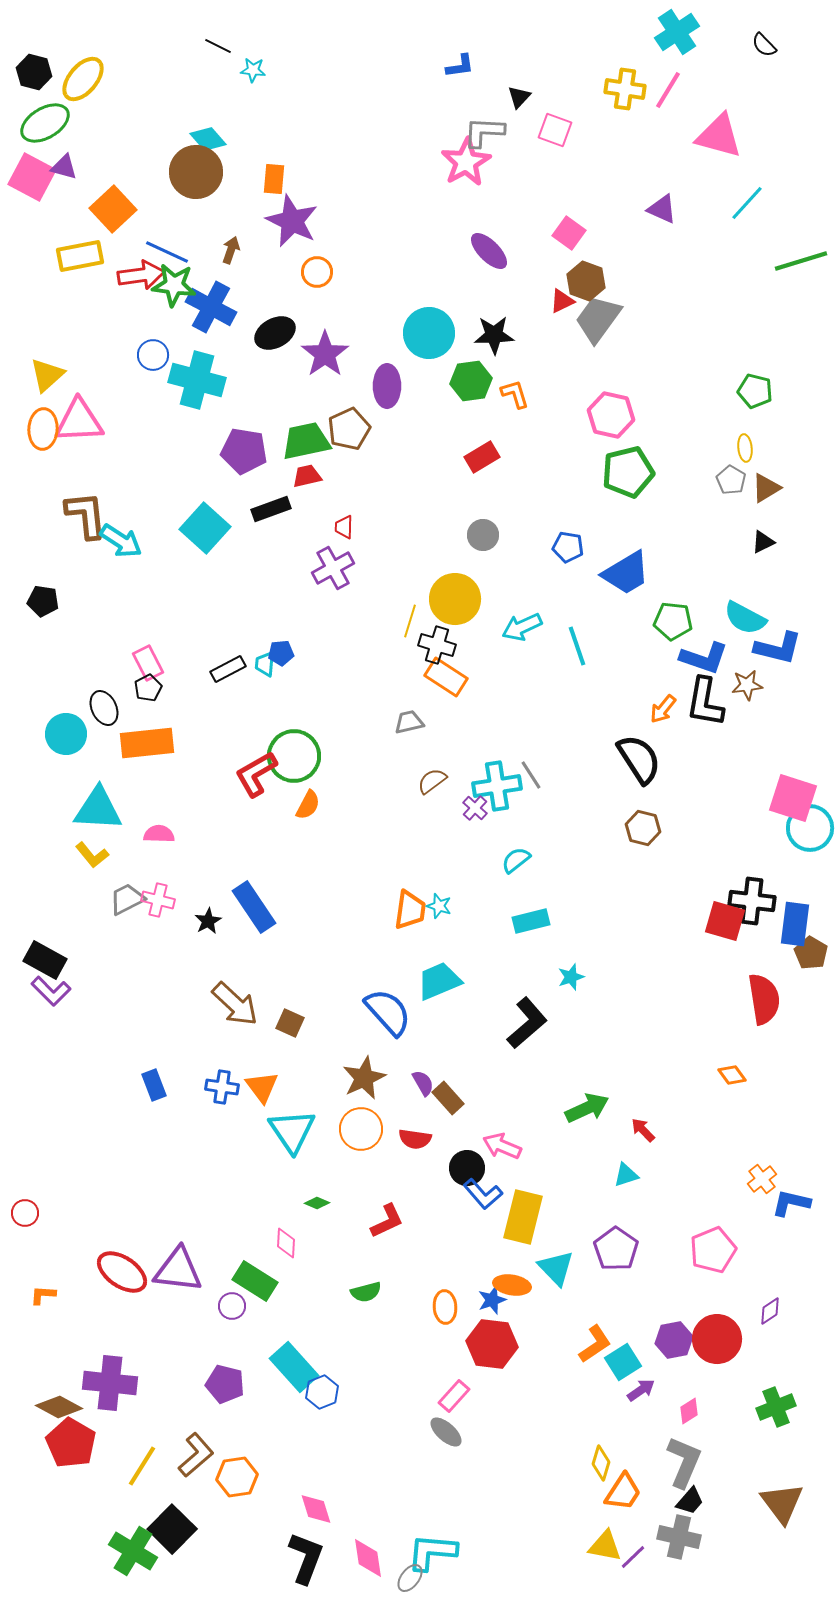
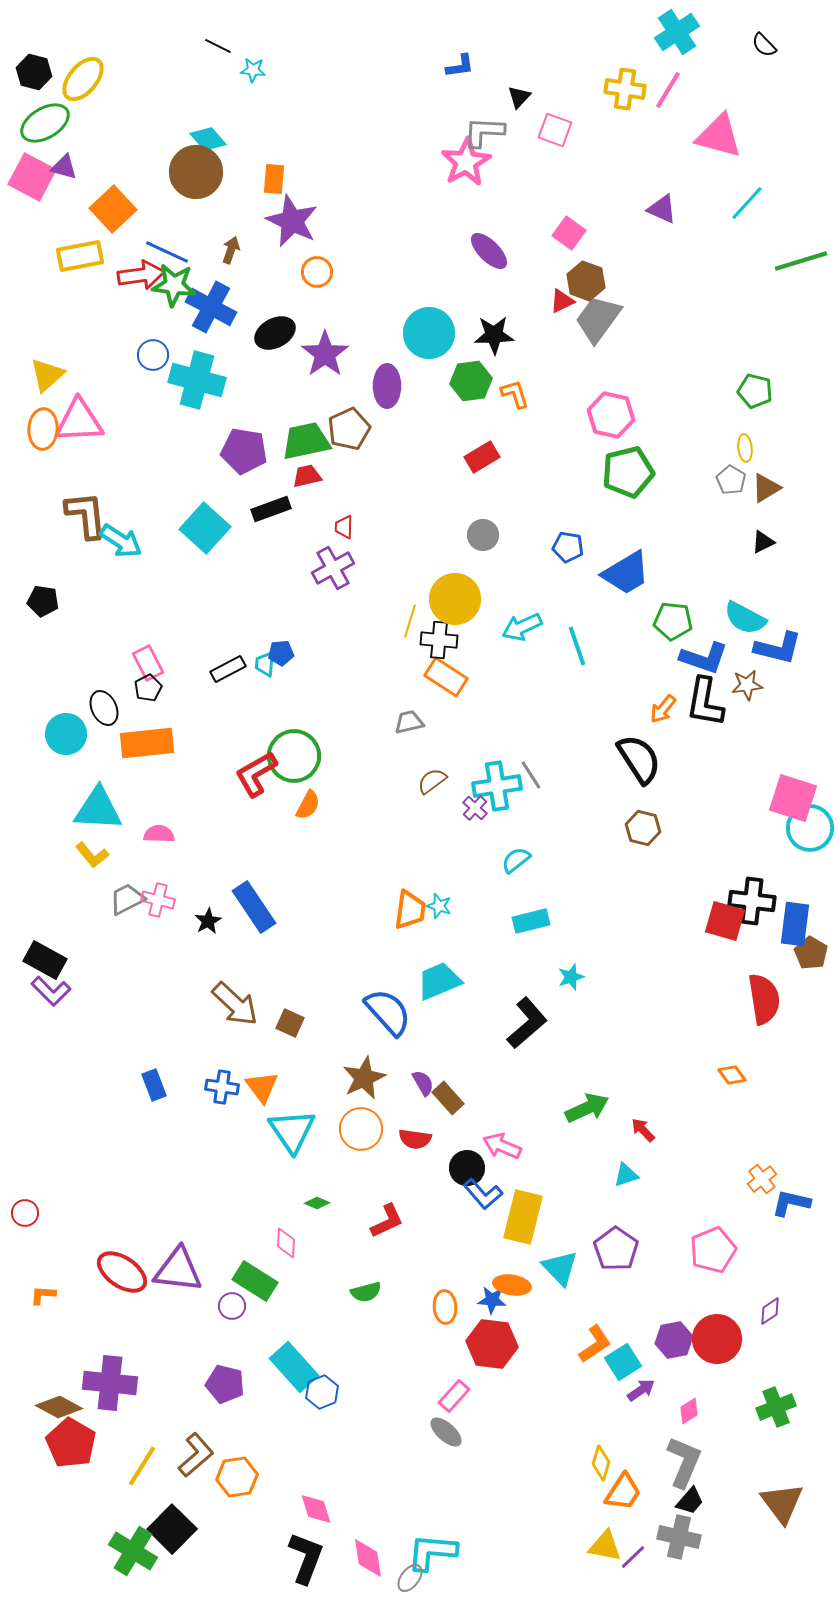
black cross at (437, 645): moved 2 px right, 5 px up; rotated 12 degrees counterclockwise
cyan triangle at (556, 1268): moved 4 px right
blue star at (492, 1300): rotated 24 degrees clockwise
